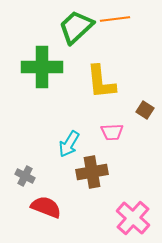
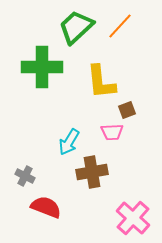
orange line: moved 5 px right, 7 px down; rotated 40 degrees counterclockwise
brown square: moved 18 px left; rotated 36 degrees clockwise
cyan arrow: moved 2 px up
